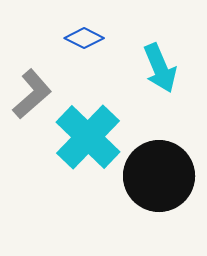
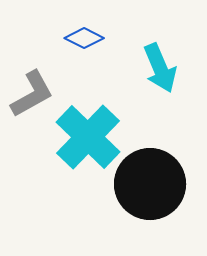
gray L-shape: rotated 12 degrees clockwise
black circle: moved 9 px left, 8 px down
